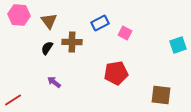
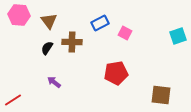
cyan square: moved 9 px up
